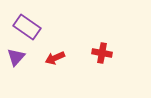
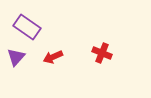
red cross: rotated 12 degrees clockwise
red arrow: moved 2 px left, 1 px up
